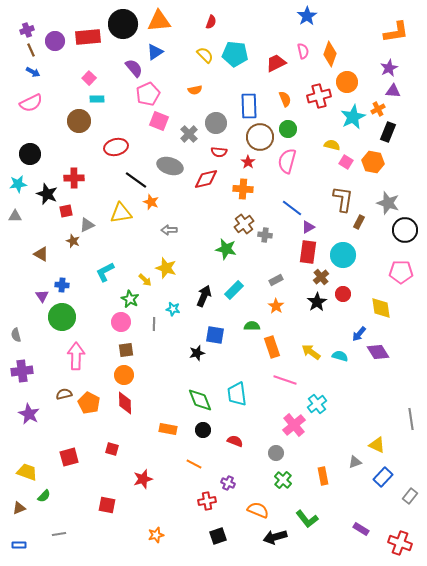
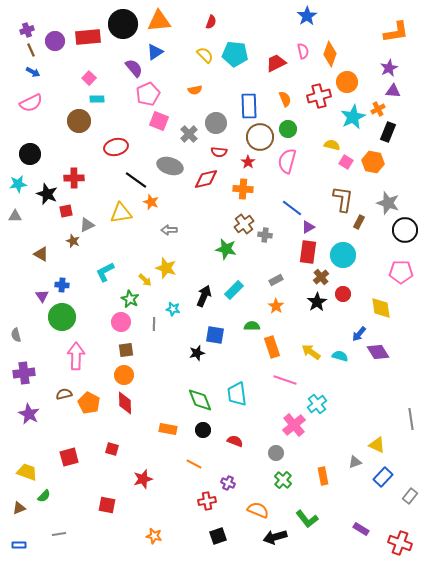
purple cross at (22, 371): moved 2 px right, 2 px down
orange star at (156, 535): moved 2 px left, 1 px down; rotated 28 degrees clockwise
